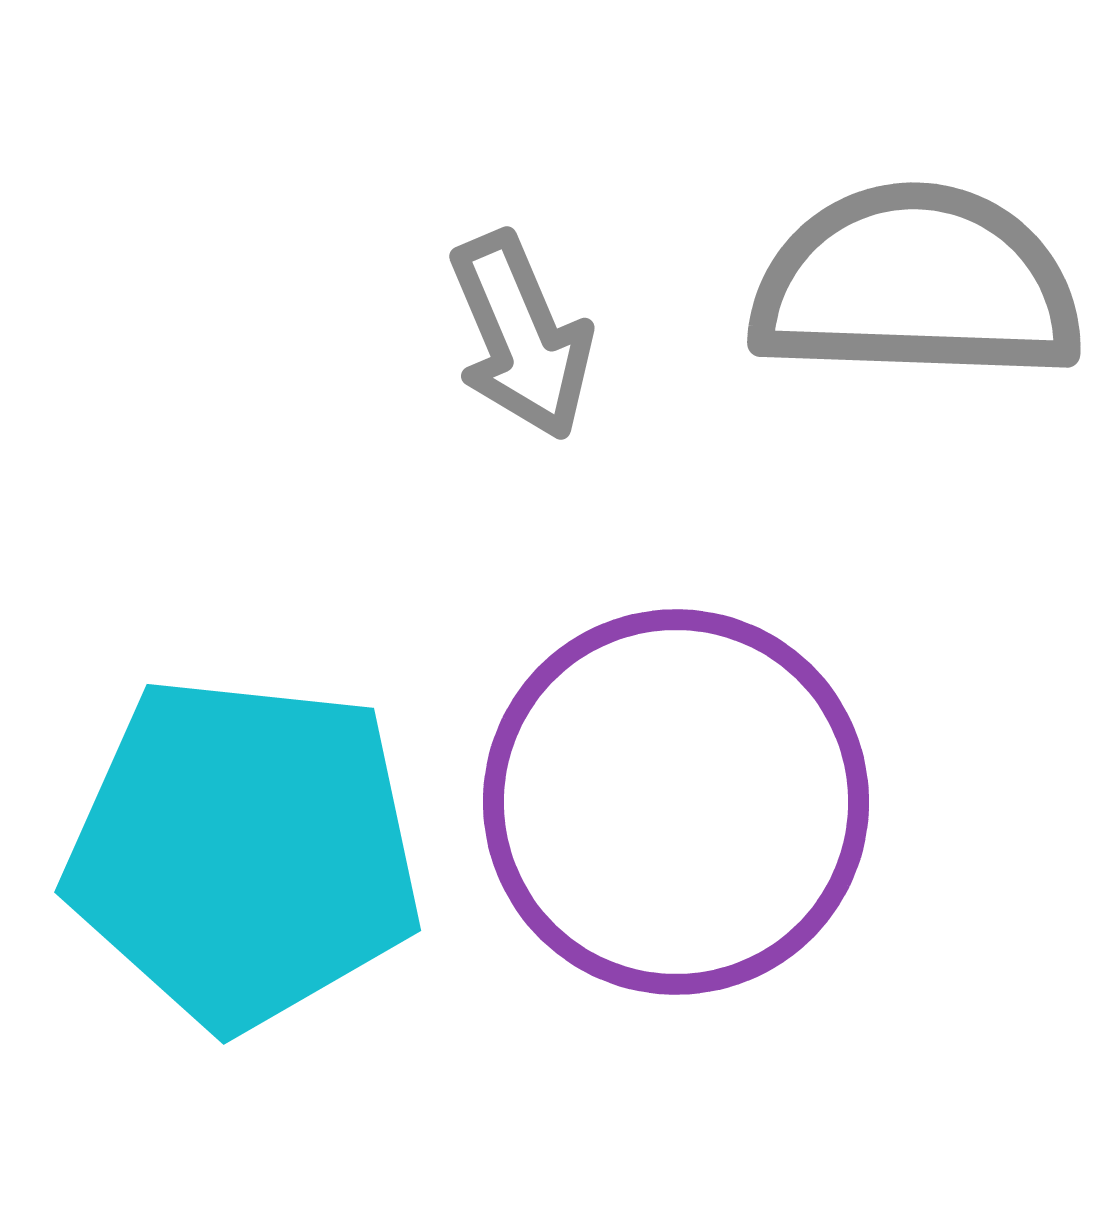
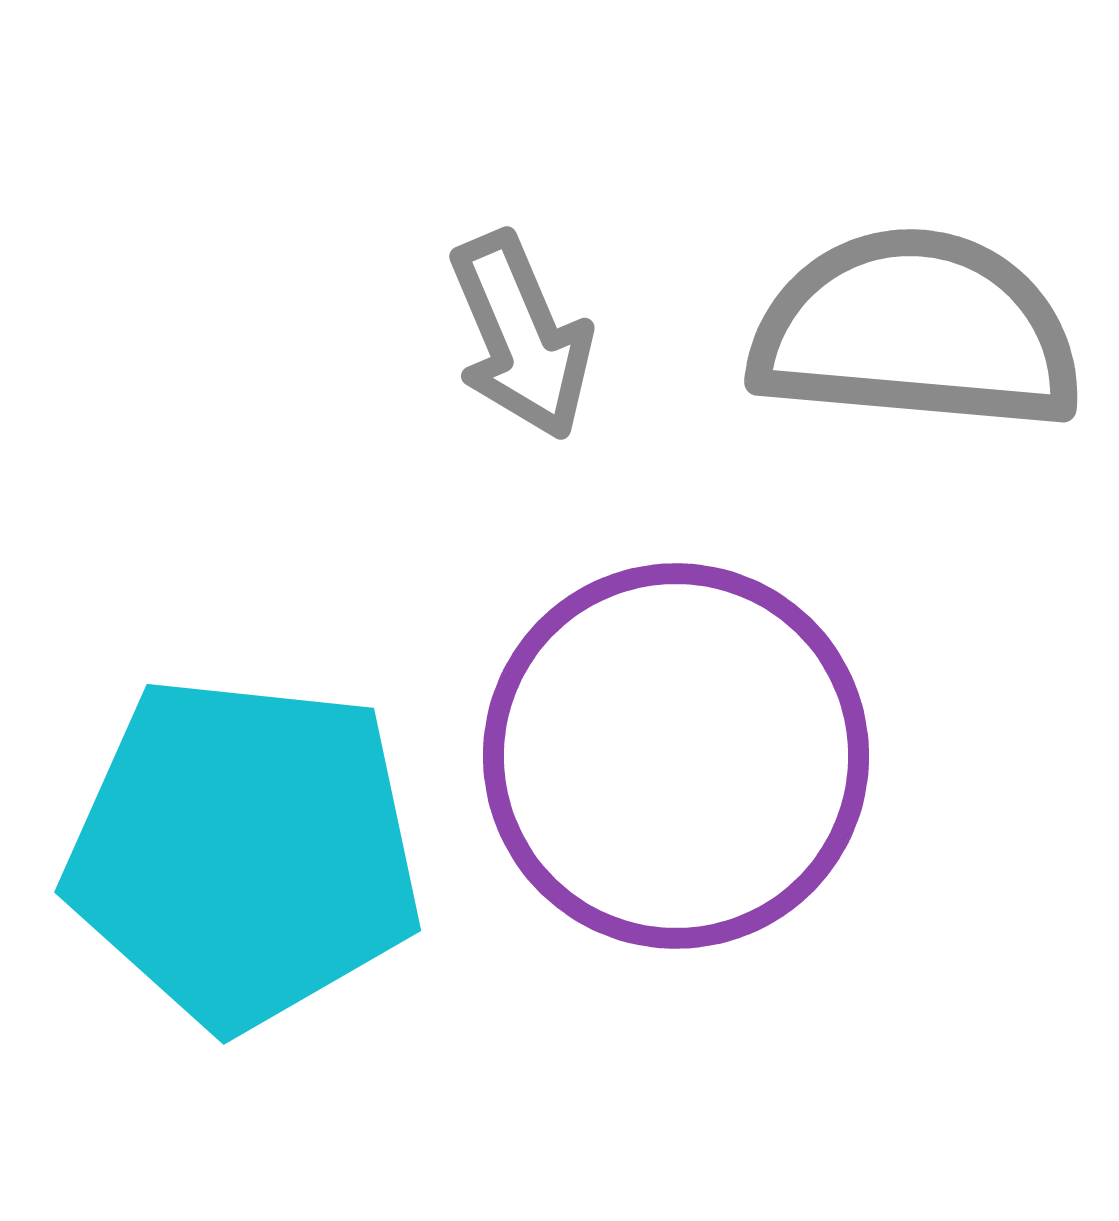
gray semicircle: moved 47 px down; rotated 3 degrees clockwise
purple circle: moved 46 px up
